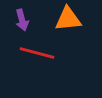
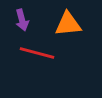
orange triangle: moved 5 px down
